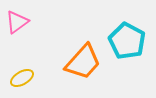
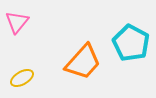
pink triangle: rotated 15 degrees counterclockwise
cyan pentagon: moved 4 px right, 2 px down
